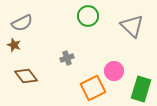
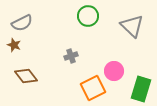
gray cross: moved 4 px right, 2 px up
